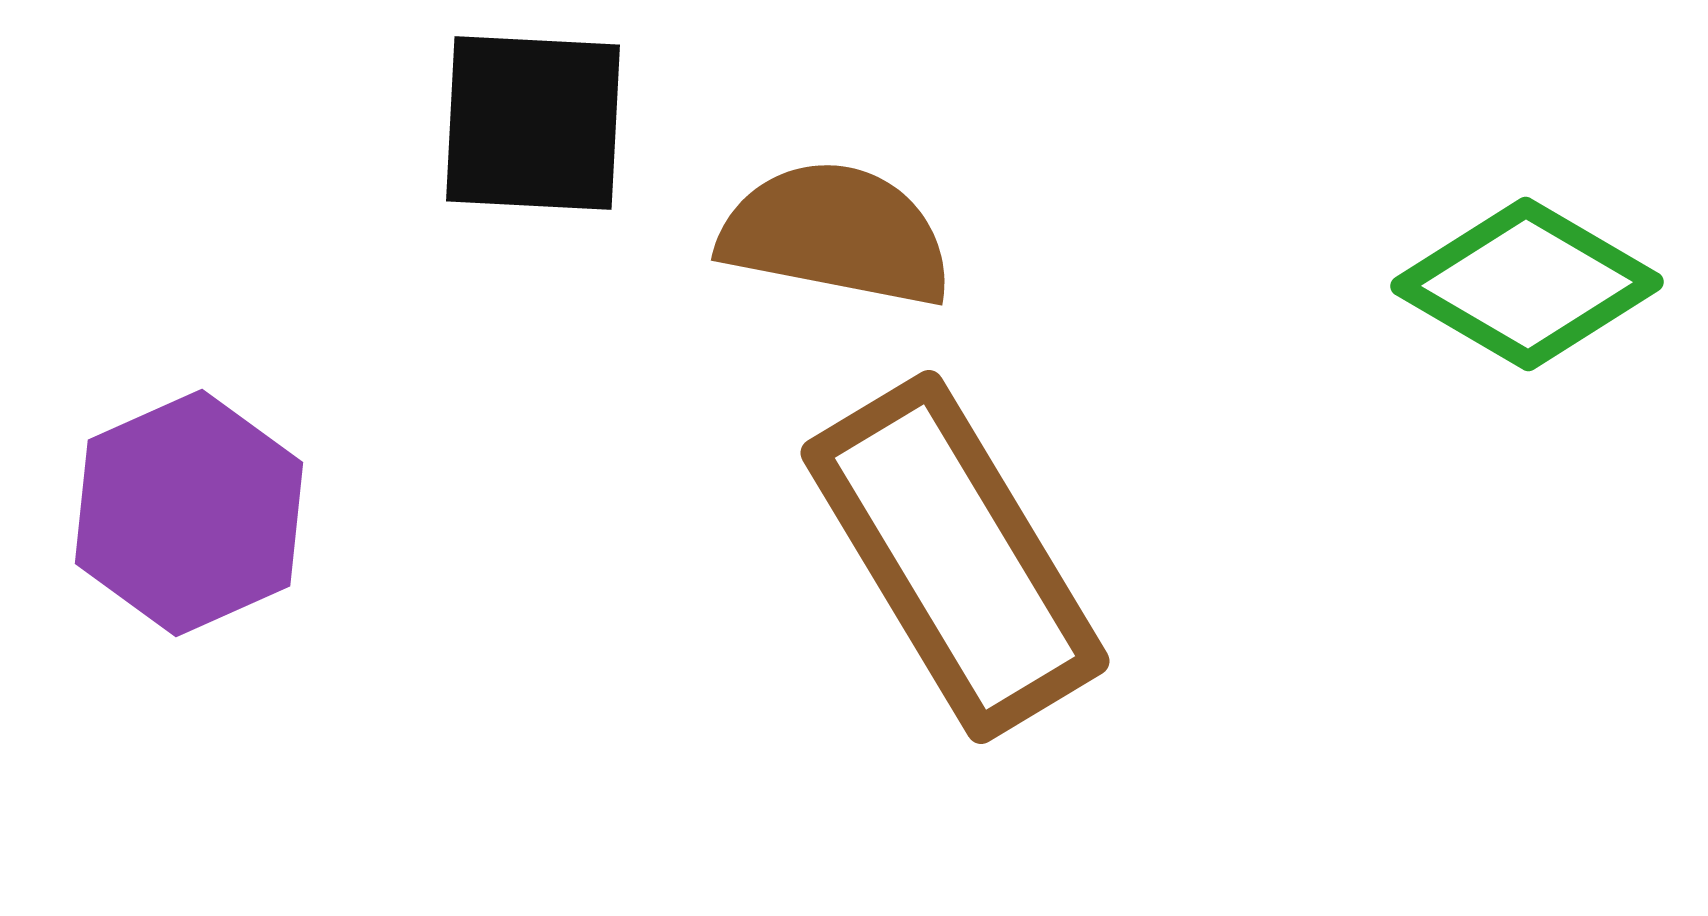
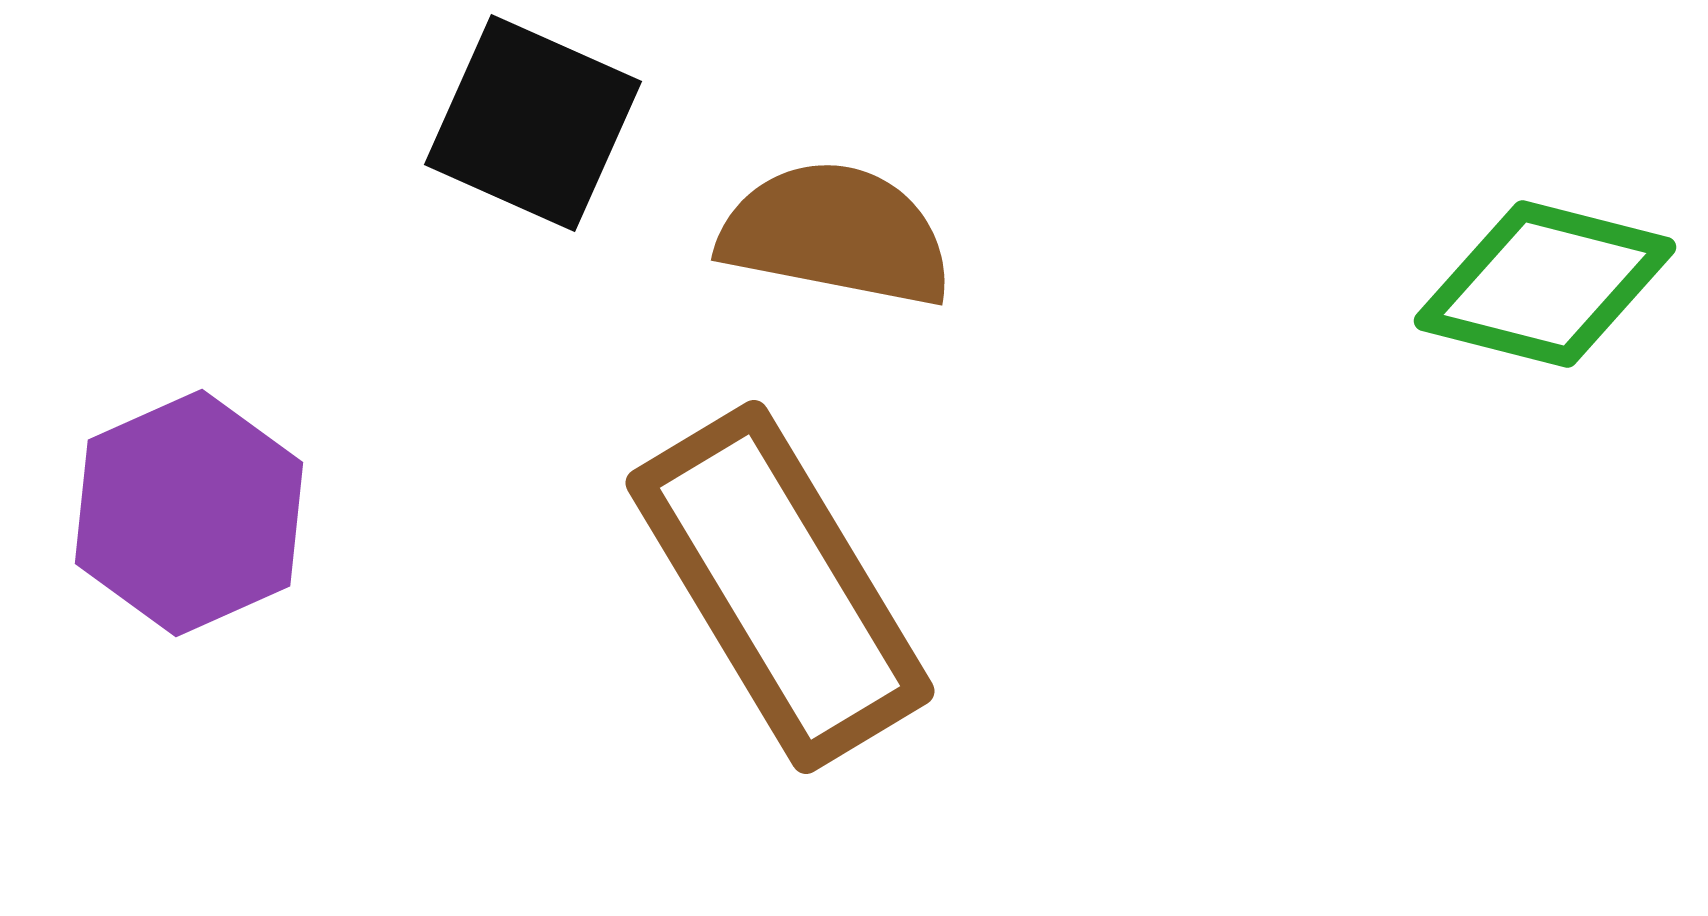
black square: rotated 21 degrees clockwise
green diamond: moved 18 px right; rotated 16 degrees counterclockwise
brown rectangle: moved 175 px left, 30 px down
